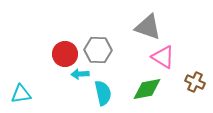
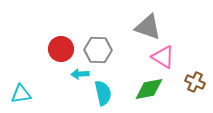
red circle: moved 4 px left, 5 px up
green diamond: moved 2 px right
